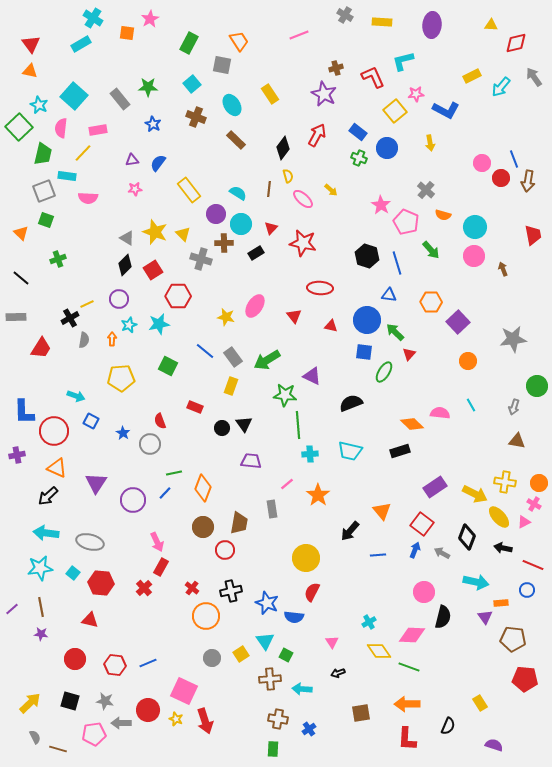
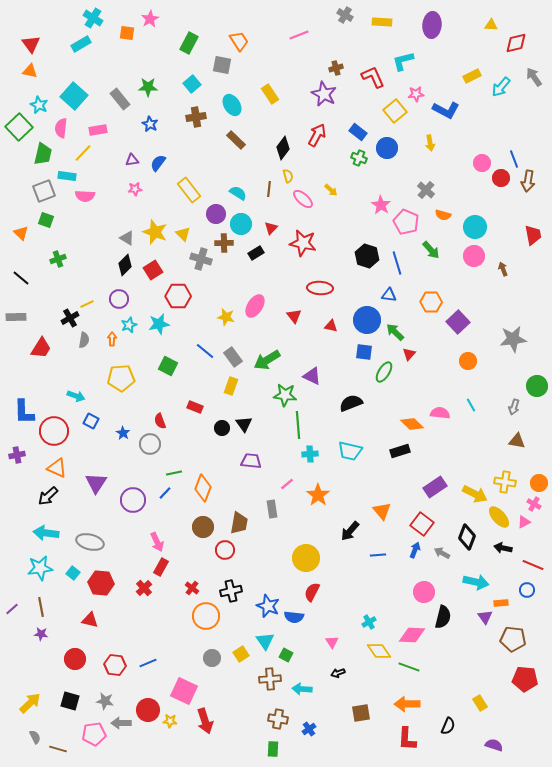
brown cross at (196, 117): rotated 30 degrees counterclockwise
blue star at (153, 124): moved 3 px left
pink semicircle at (88, 198): moved 3 px left, 2 px up
blue star at (267, 603): moved 1 px right, 3 px down
yellow star at (176, 719): moved 6 px left, 2 px down; rotated 16 degrees counterclockwise
